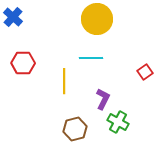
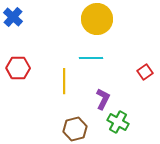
red hexagon: moved 5 px left, 5 px down
